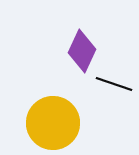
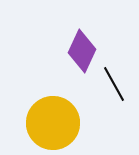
black line: rotated 42 degrees clockwise
